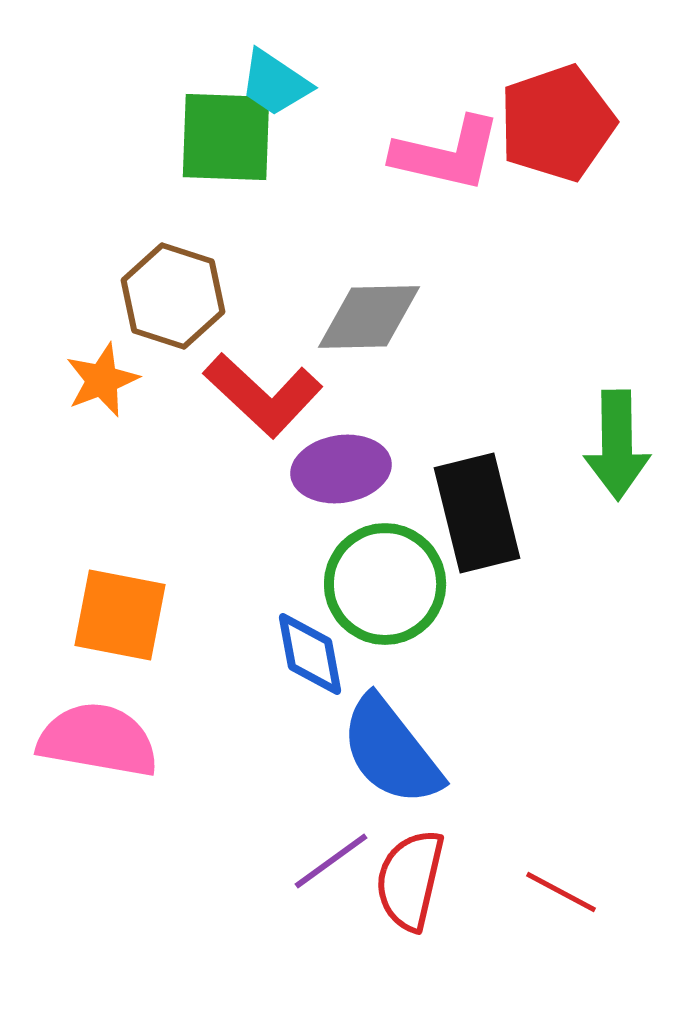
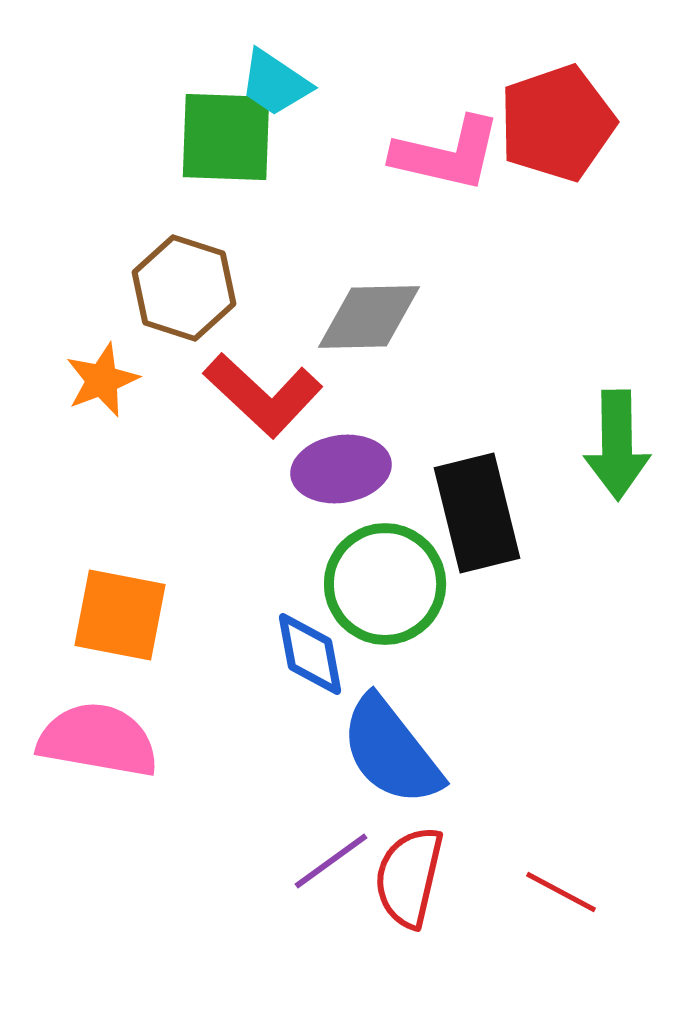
brown hexagon: moved 11 px right, 8 px up
red semicircle: moved 1 px left, 3 px up
